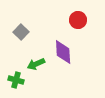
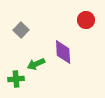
red circle: moved 8 px right
gray square: moved 2 px up
green cross: moved 1 px up; rotated 21 degrees counterclockwise
